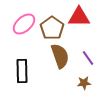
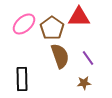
black rectangle: moved 8 px down
